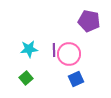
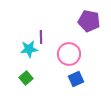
purple line: moved 13 px left, 13 px up
